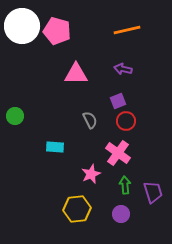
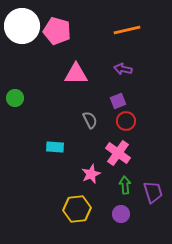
green circle: moved 18 px up
